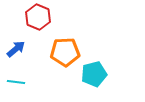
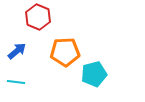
blue arrow: moved 1 px right, 2 px down
